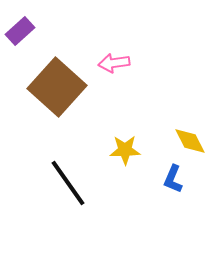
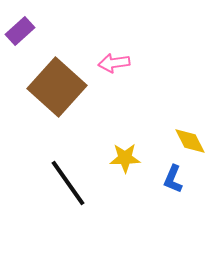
yellow star: moved 8 px down
